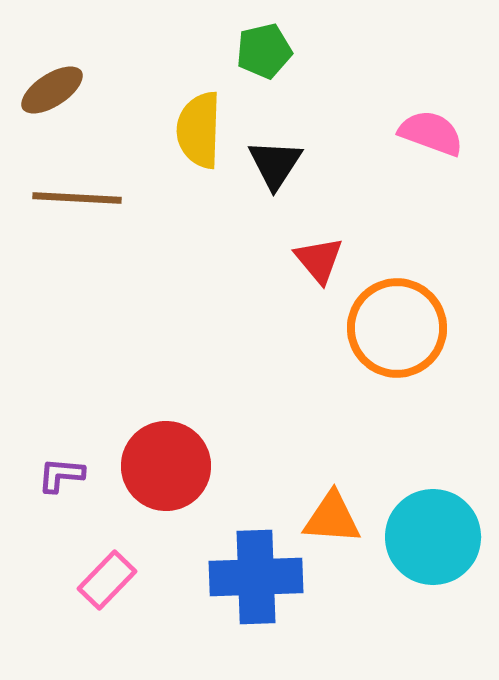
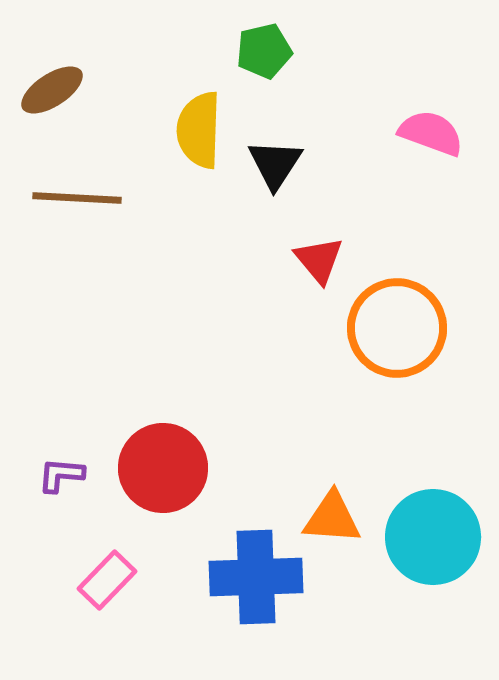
red circle: moved 3 px left, 2 px down
